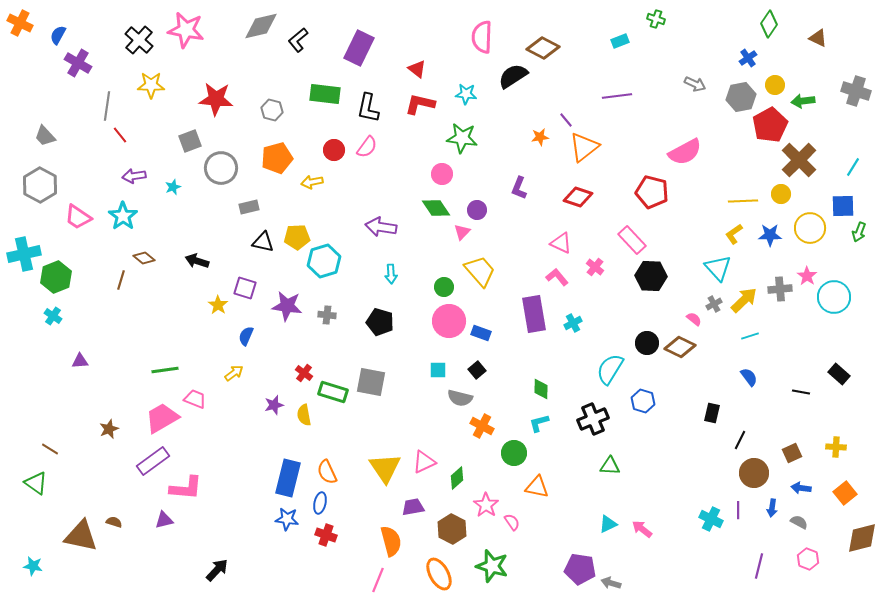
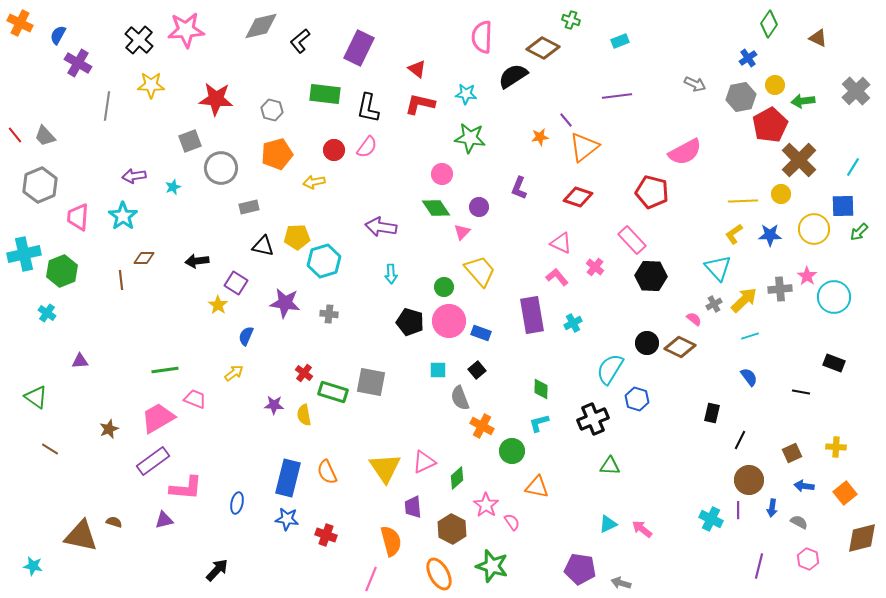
green cross at (656, 19): moved 85 px left, 1 px down
pink star at (186, 30): rotated 15 degrees counterclockwise
black L-shape at (298, 40): moved 2 px right, 1 px down
gray cross at (856, 91): rotated 28 degrees clockwise
red line at (120, 135): moved 105 px left
green star at (462, 138): moved 8 px right
orange pentagon at (277, 158): moved 4 px up
yellow arrow at (312, 182): moved 2 px right
gray hexagon at (40, 185): rotated 8 degrees clockwise
purple circle at (477, 210): moved 2 px right, 3 px up
pink trapezoid at (78, 217): rotated 60 degrees clockwise
yellow circle at (810, 228): moved 4 px right, 1 px down
green arrow at (859, 232): rotated 24 degrees clockwise
black triangle at (263, 242): moved 4 px down
brown diamond at (144, 258): rotated 40 degrees counterclockwise
black arrow at (197, 261): rotated 25 degrees counterclockwise
green hexagon at (56, 277): moved 6 px right, 6 px up
brown line at (121, 280): rotated 24 degrees counterclockwise
purple square at (245, 288): moved 9 px left, 5 px up; rotated 15 degrees clockwise
purple star at (287, 306): moved 2 px left, 3 px up
purple rectangle at (534, 314): moved 2 px left, 1 px down
gray cross at (327, 315): moved 2 px right, 1 px up
cyan cross at (53, 316): moved 6 px left, 3 px up
black pentagon at (380, 322): moved 30 px right
black rectangle at (839, 374): moved 5 px left, 11 px up; rotated 20 degrees counterclockwise
gray semicircle at (460, 398): rotated 55 degrees clockwise
blue hexagon at (643, 401): moved 6 px left, 2 px up
purple star at (274, 405): rotated 18 degrees clockwise
pink trapezoid at (162, 418): moved 4 px left
green circle at (514, 453): moved 2 px left, 2 px up
brown circle at (754, 473): moved 5 px left, 7 px down
green triangle at (36, 483): moved 86 px up
blue arrow at (801, 488): moved 3 px right, 2 px up
blue ellipse at (320, 503): moved 83 px left
purple trapezoid at (413, 507): rotated 85 degrees counterclockwise
pink line at (378, 580): moved 7 px left, 1 px up
gray arrow at (611, 583): moved 10 px right
